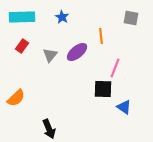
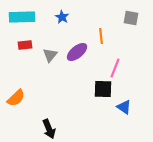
red rectangle: moved 3 px right, 1 px up; rotated 48 degrees clockwise
